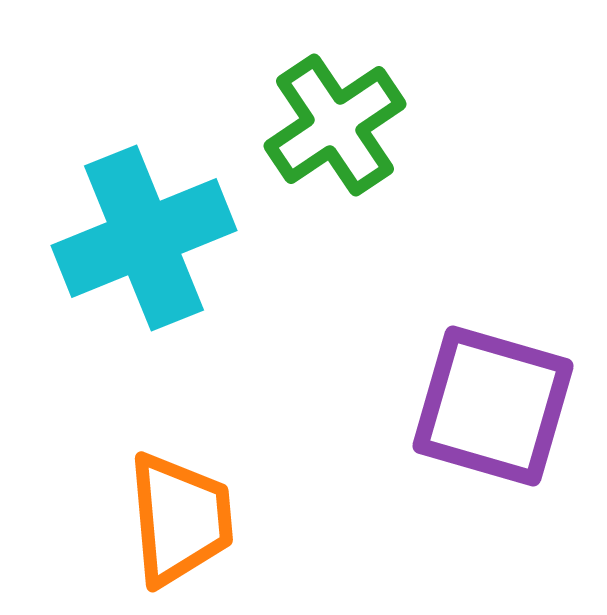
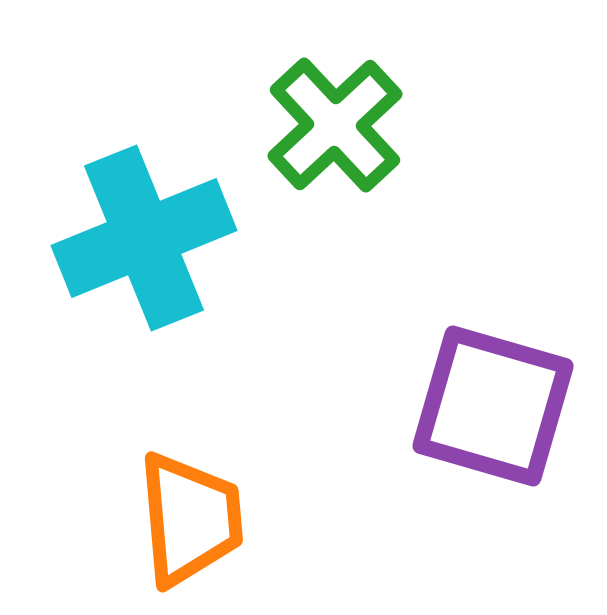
green cross: rotated 9 degrees counterclockwise
orange trapezoid: moved 10 px right
